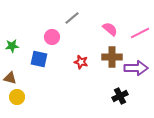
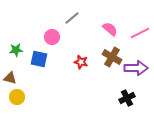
green star: moved 4 px right, 4 px down
brown cross: rotated 30 degrees clockwise
black cross: moved 7 px right, 2 px down
